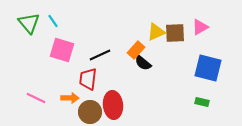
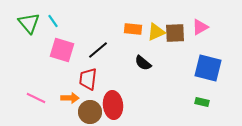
orange rectangle: moved 3 px left, 21 px up; rotated 54 degrees clockwise
black line: moved 2 px left, 5 px up; rotated 15 degrees counterclockwise
